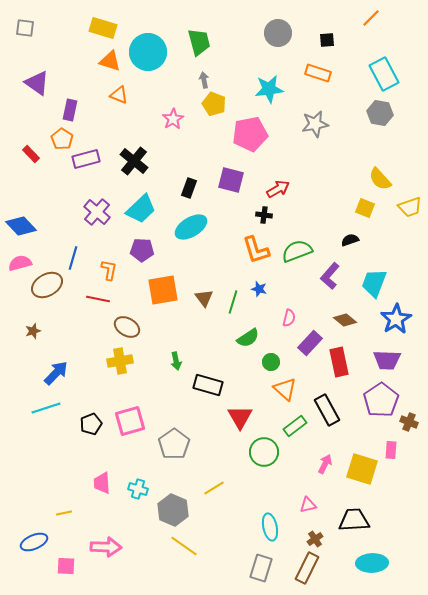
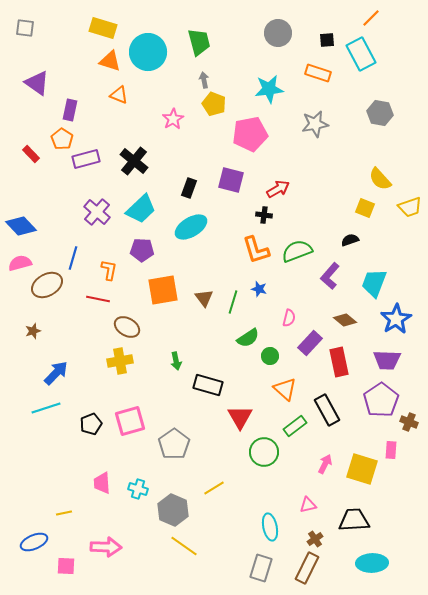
cyan rectangle at (384, 74): moved 23 px left, 20 px up
green circle at (271, 362): moved 1 px left, 6 px up
